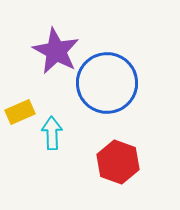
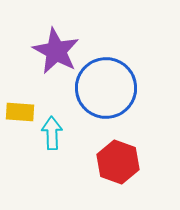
blue circle: moved 1 px left, 5 px down
yellow rectangle: rotated 28 degrees clockwise
